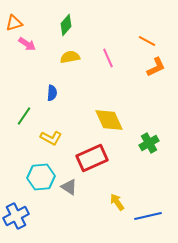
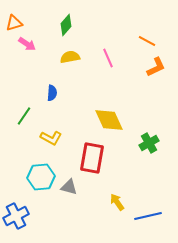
red rectangle: rotated 56 degrees counterclockwise
gray triangle: rotated 18 degrees counterclockwise
